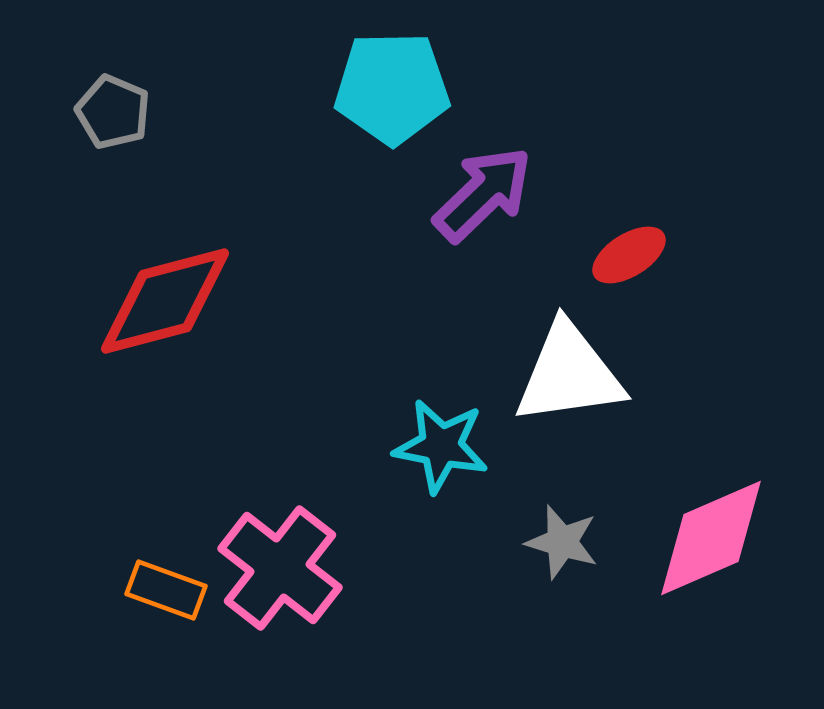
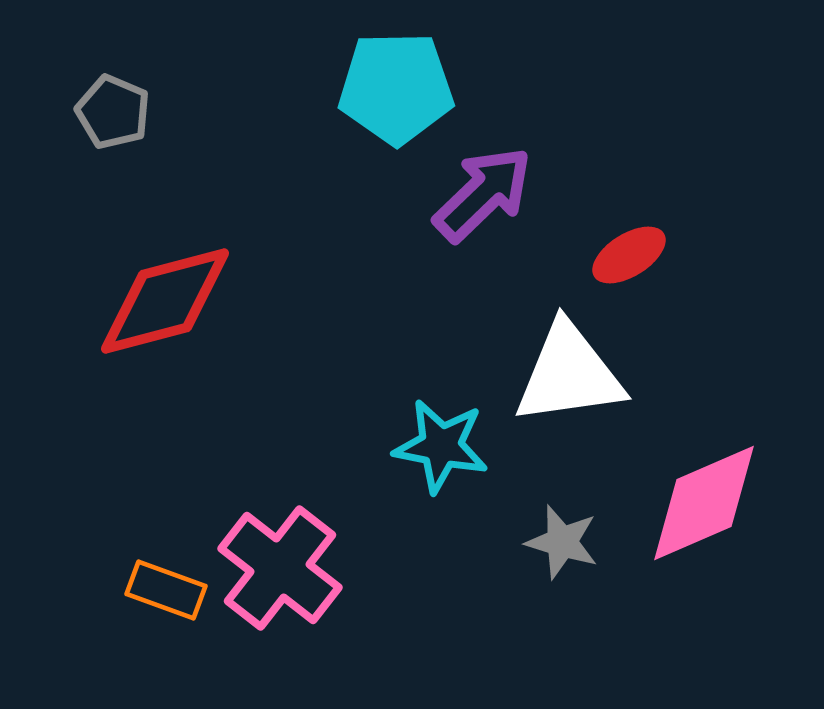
cyan pentagon: moved 4 px right
pink diamond: moved 7 px left, 35 px up
